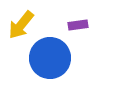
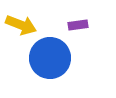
yellow arrow: rotated 108 degrees counterclockwise
